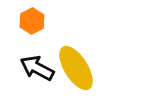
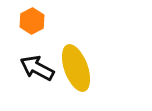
yellow ellipse: rotated 12 degrees clockwise
